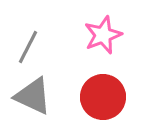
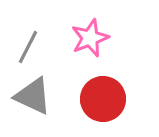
pink star: moved 13 px left, 3 px down
red circle: moved 2 px down
